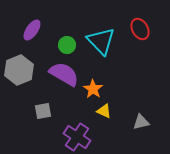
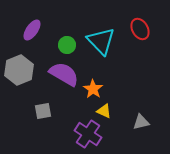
purple cross: moved 11 px right, 3 px up
